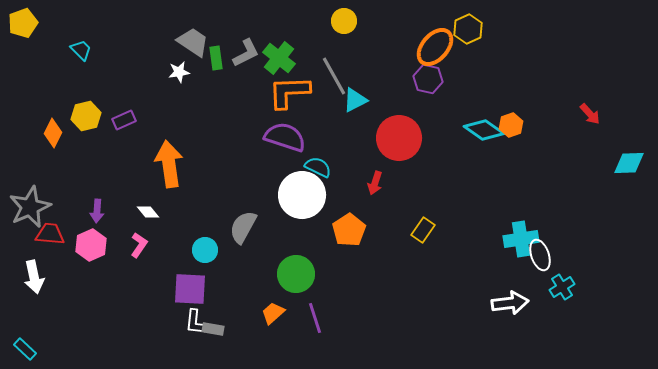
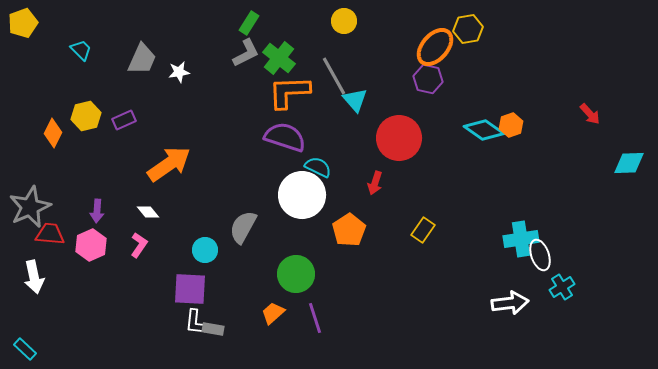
yellow hexagon at (468, 29): rotated 16 degrees clockwise
gray trapezoid at (193, 42): moved 51 px left, 17 px down; rotated 80 degrees clockwise
green rectangle at (216, 58): moved 33 px right, 35 px up; rotated 40 degrees clockwise
cyan triangle at (355, 100): rotated 44 degrees counterclockwise
orange arrow at (169, 164): rotated 63 degrees clockwise
